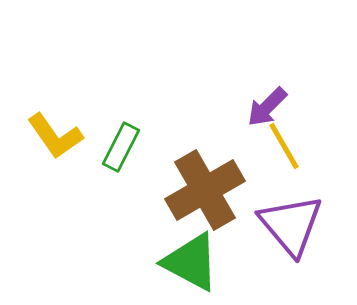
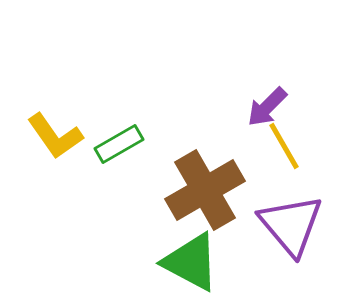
green rectangle: moved 2 px left, 3 px up; rotated 33 degrees clockwise
